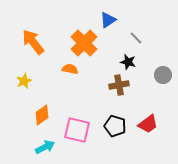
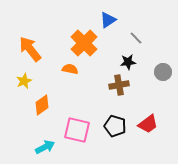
orange arrow: moved 3 px left, 7 px down
black star: rotated 21 degrees counterclockwise
gray circle: moved 3 px up
orange diamond: moved 10 px up
